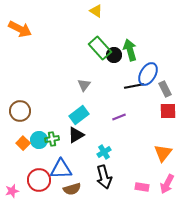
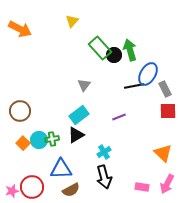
yellow triangle: moved 24 px left, 10 px down; rotated 40 degrees clockwise
orange triangle: rotated 24 degrees counterclockwise
red circle: moved 7 px left, 7 px down
brown semicircle: moved 1 px left, 1 px down; rotated 12 degrees counterclockwise
